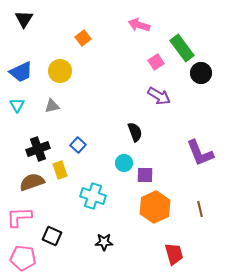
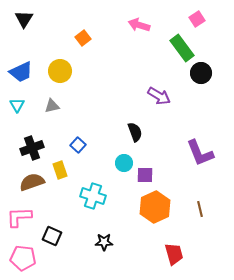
pink square: moved 41 px right, 43 px up
black cross: moved 6 px left, 1 px up
